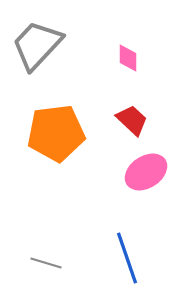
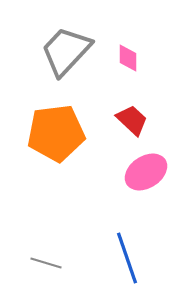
gray trapezoid: moved 29 px right, 6 px down
